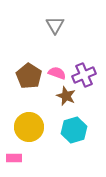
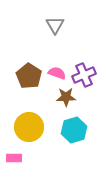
brown star: moved 1 px down; rotated 24 degrees counterclockwise
